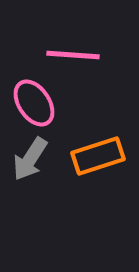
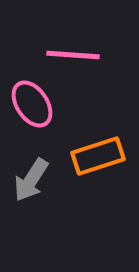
pink ellipse: moved 2 px left, 1 px down
gray arrow: moved 1 px right, 21 px down
